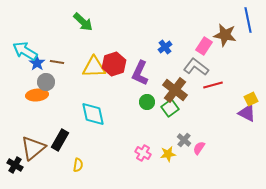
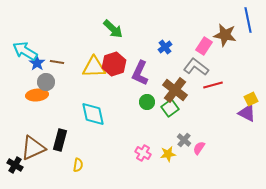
green arrow: moved 30 px right, 7 px down
black rectangle: rotated 15 degrees counterclockwise
brown triangle: rotated 16 degrees clockwise
